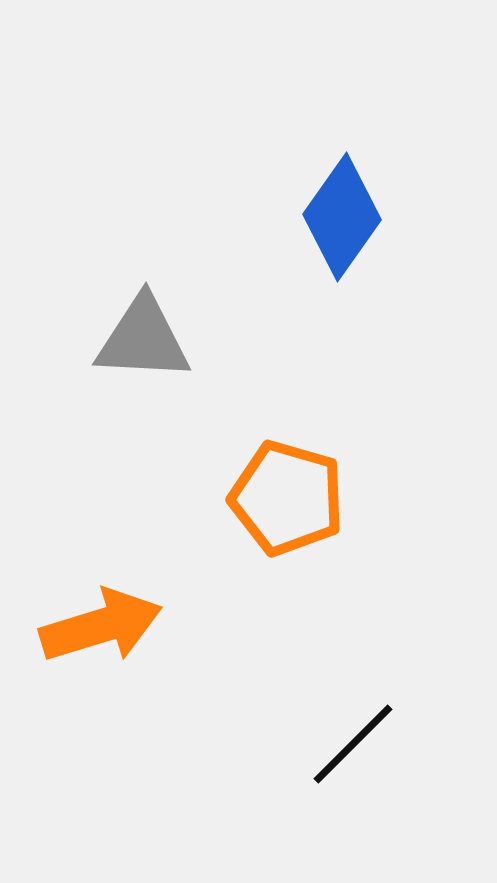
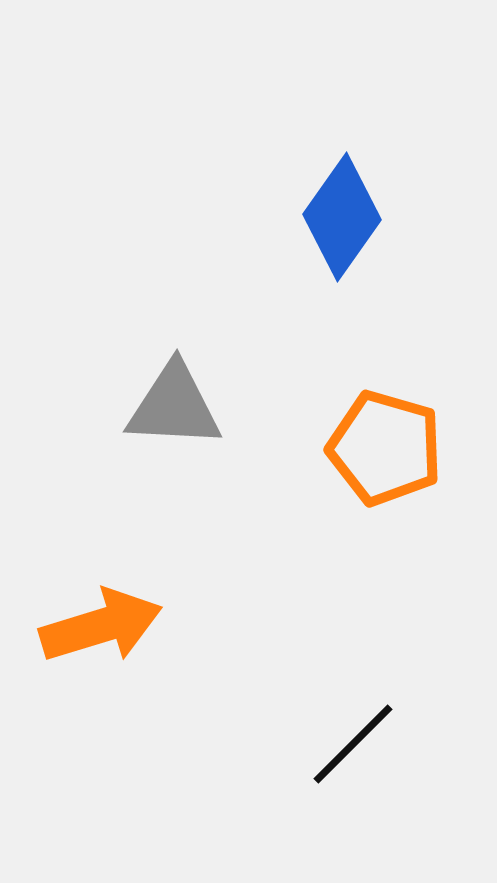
gray triangle: moved 31 px right, 67 px down
orange pentagon: moved 98 px right, 50 px up
